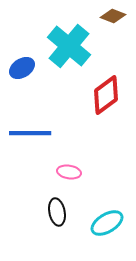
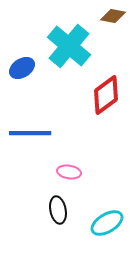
brown diamond: rotated 10 degrees counterclockwise
black ellipse: moved 1 px right, 2 px up
